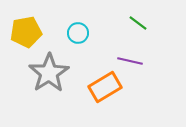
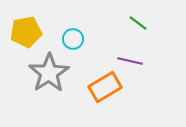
cyan circle: moved 5 px left, 6 px down
